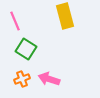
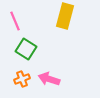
yellow rectangle: rotated 30 degrees clockwise
